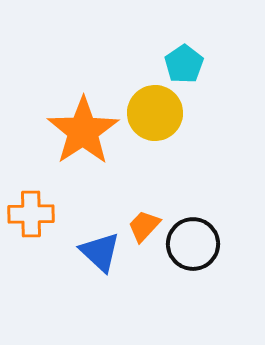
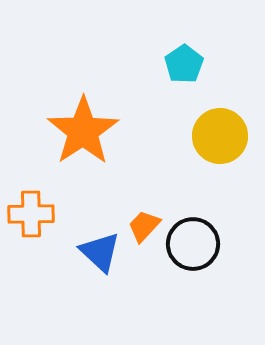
yellow circle: moved 65 px right, 23 px down
